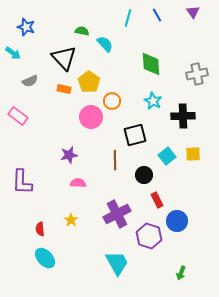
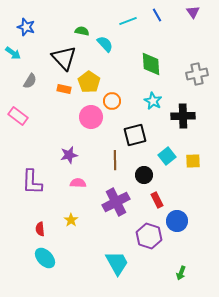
cyan line: moved 3 px down; rotated 54 degrees clockwise
gray semicircle: rotated 35 degrees counterclockwise
yellow square: moved 7 px down
purple L-shape: moved 10 px right
purple cross: moved 1 px left, 12 px up
